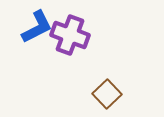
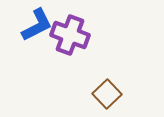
blue L-shape: moved 2 px up
